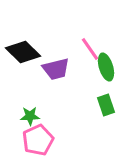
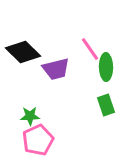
green ellipse: rotated 16 degrees clockwise
